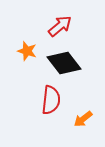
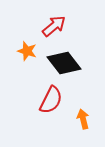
red arrow: moved 6 px left
red semicircle: rotated 20 degrees clockwise
orange arrow: rotated 114 degrees clockwise
